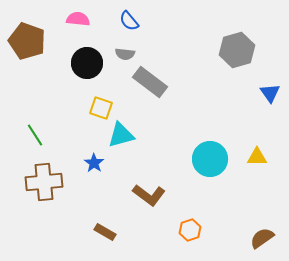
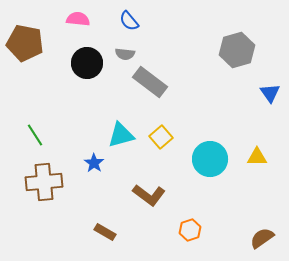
brown pentagon: moved 2 px left, 2 px down; rotated 9 degrees counterclockwise
yellow square: moved 60 px right, 29 px down; rotated 30 degrees clockwise
